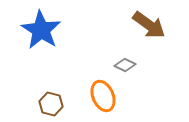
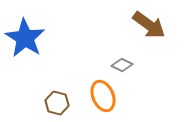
blue star: moved 16 px left, 8 px down
gray diamond: moved 3 px left
brown hexagon: moved 6 px right, 1 px up
